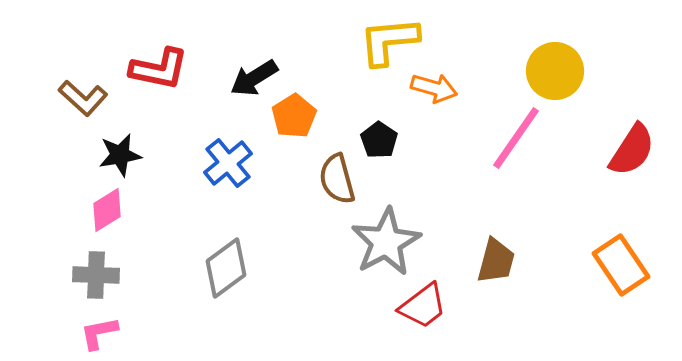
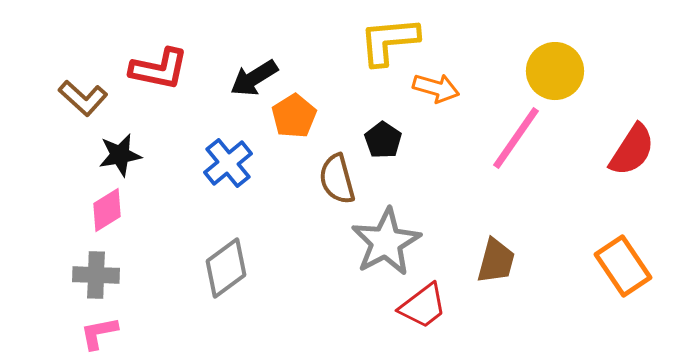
orange arrow: moved 2 px right
black pentagon: moved 4 px right
orange rectangle: moved 2 px right, 1 px down
